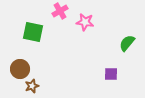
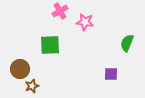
green square: moved 17 px right, 13 px down; rotated 15 degrees counterclockwise
green semicircle: rotated 18 degrees counterclockwise
